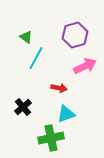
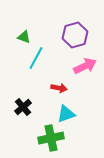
green triangle: moved 2 px left; rotated 16 degrees counterclockwise
